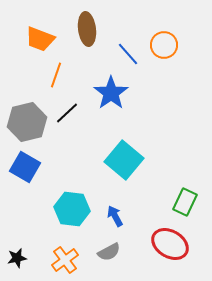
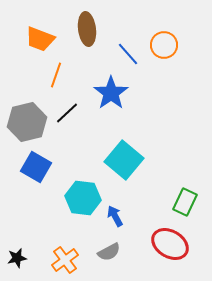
blue square: moved 11 px right
cyan hexagon: moved 11 px right, 11 px up
